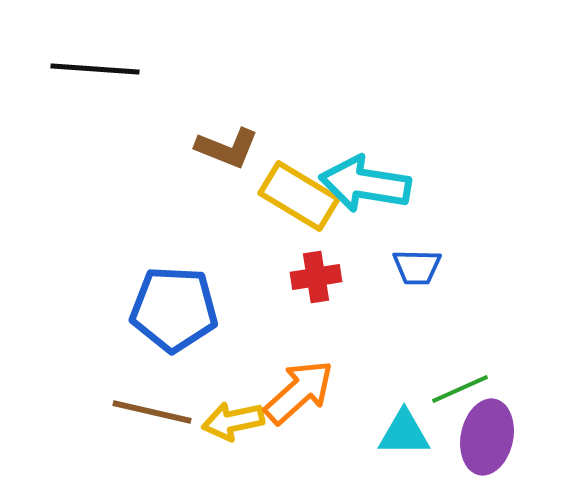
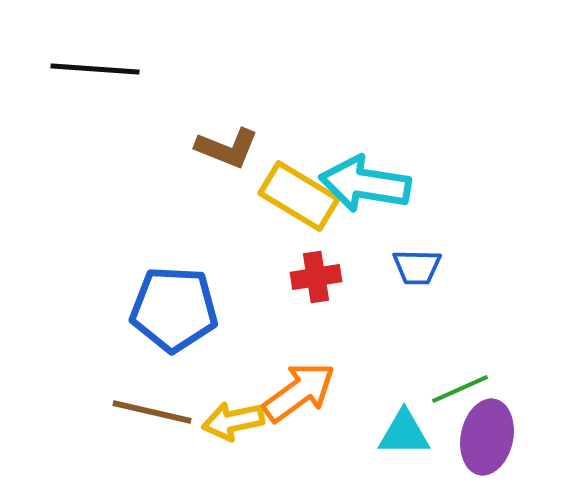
orange arrow: rotated 6 degrees clockwise
